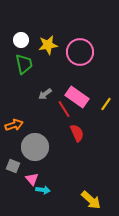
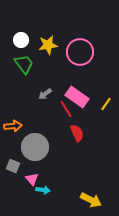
green trapezoid: rotated 25 degrees counterclockwise
red line: moved 2 px right
orange arrow: moved 1 px left, 1 px down; rotated 12 degrees clockwise
yellow arrow: rotated 15 degrees counterclockwise
